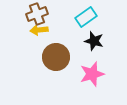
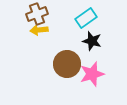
cyan rectangle: moved 1 px down
black star: moved 2 px left
brown circle: moved 11 px right, 7 px down
